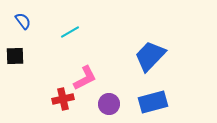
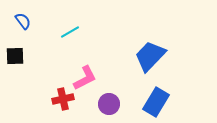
blue rectangle: moved 3 px right; rotated 44 degrees counterclockwise
